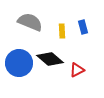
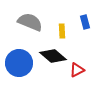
blue rectangle: moved 2 px right, 5 px up
black diamond: moved 3 px right, 3 px up
